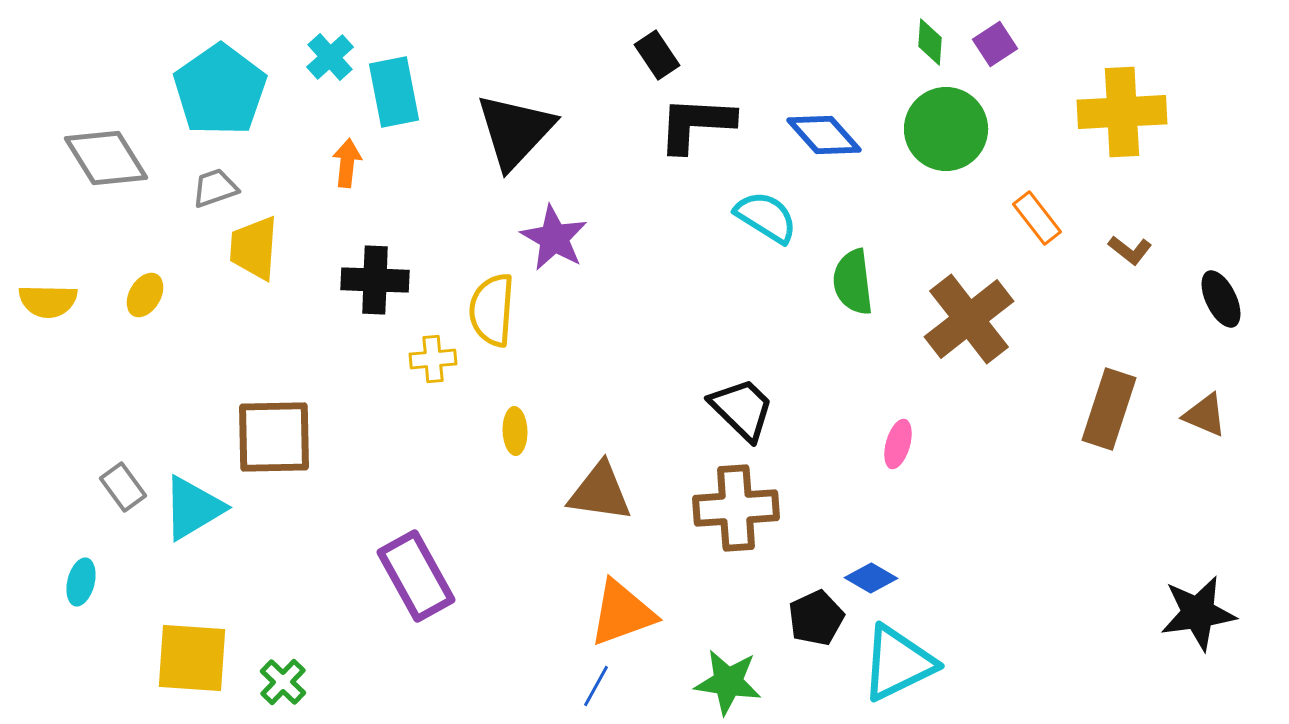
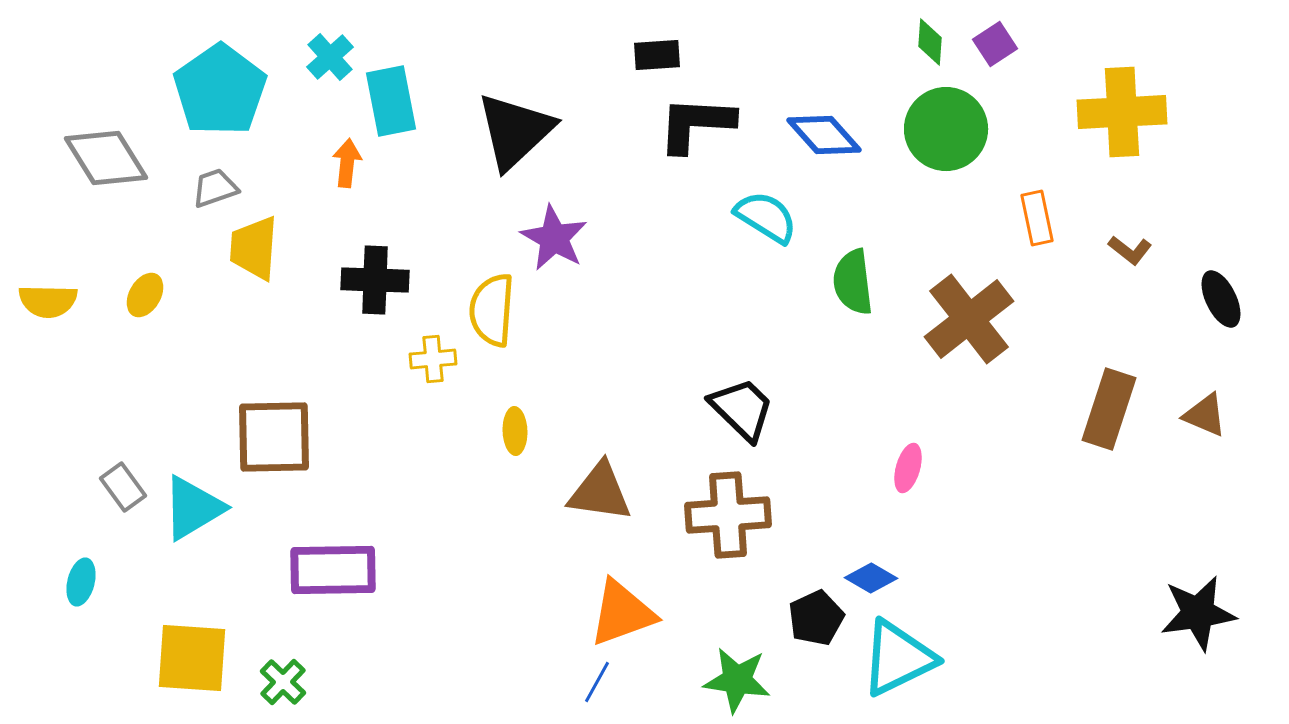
black rectangle at (657, 55): rotated 60 degrees counterclockwise
cyan rectangle at (394, 92): moved 3 px left, 9 px down
black triangle at (515, 131): rotated 4 degrees clockwise
orange rectangle at (1037, 218): rotated 26 degrees clockwise
pink ellipse at (898, 444): moved 10 px right, 24 px down
brown cross at (736, 508): moved 8 px left, 7 px down
purple rectangle at (416, 576): moved 83 px left, 6 px up; rotated 62 degrees counterclockwise
cyan triangle at (898, 663): moved 5 px up
green star at (728, 682): moved 9 px right, 2 px up
blue line at (596, 686): moved 1 px right, 4 px up
